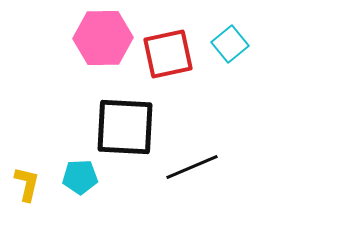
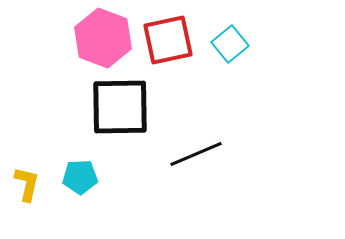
pink hexagon: rotated 22 degrees clockwise
red square: moved 14 px up
black square: moved 5 px left, 20 px up; rotated 4 degrees counterclockwise
black line: moved 4 px right, 13 px up
